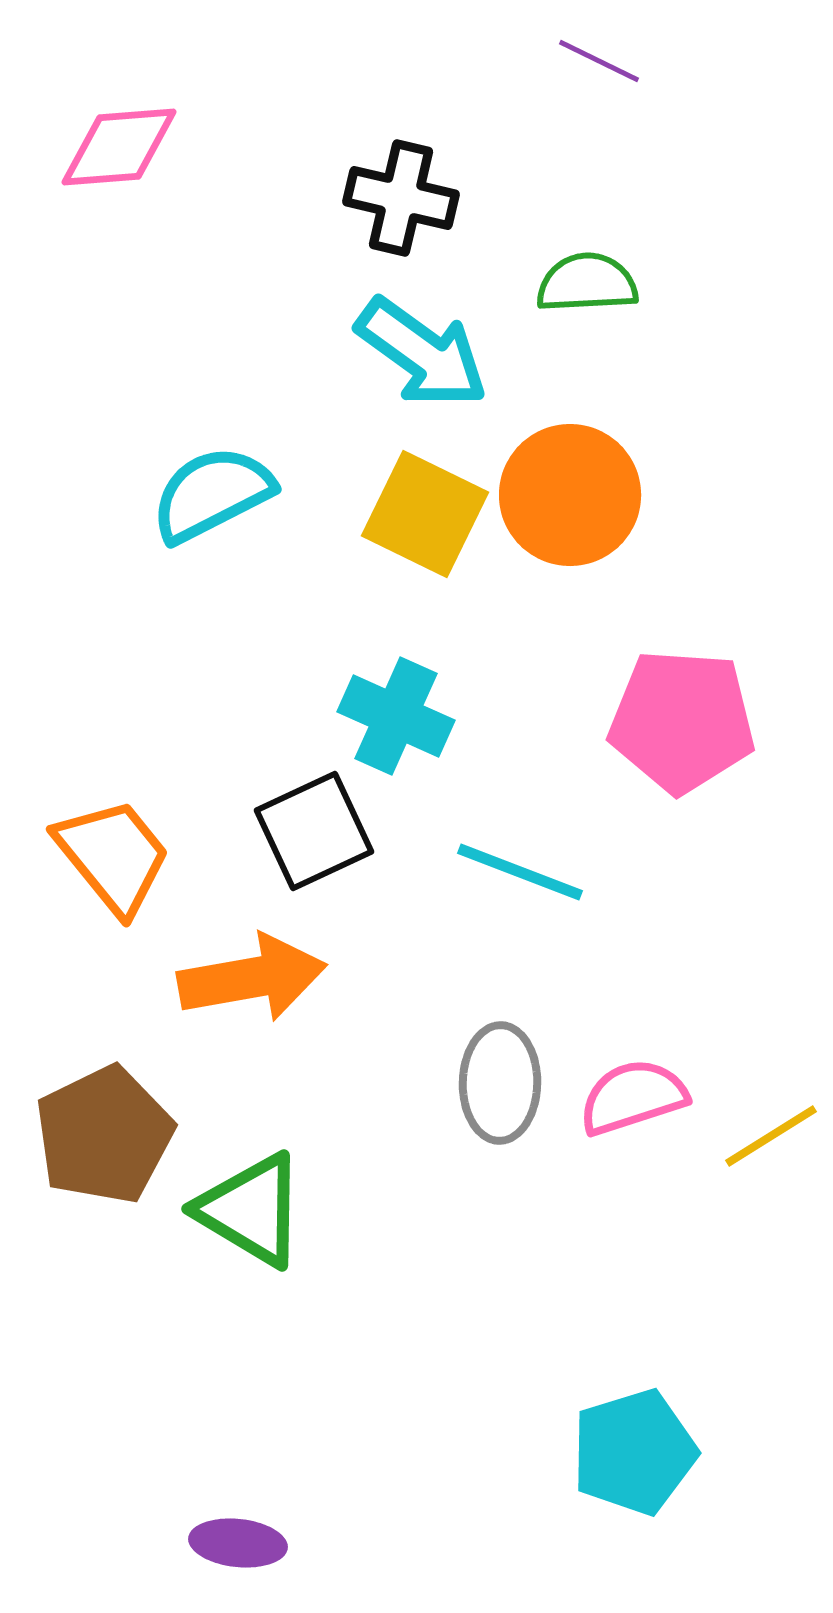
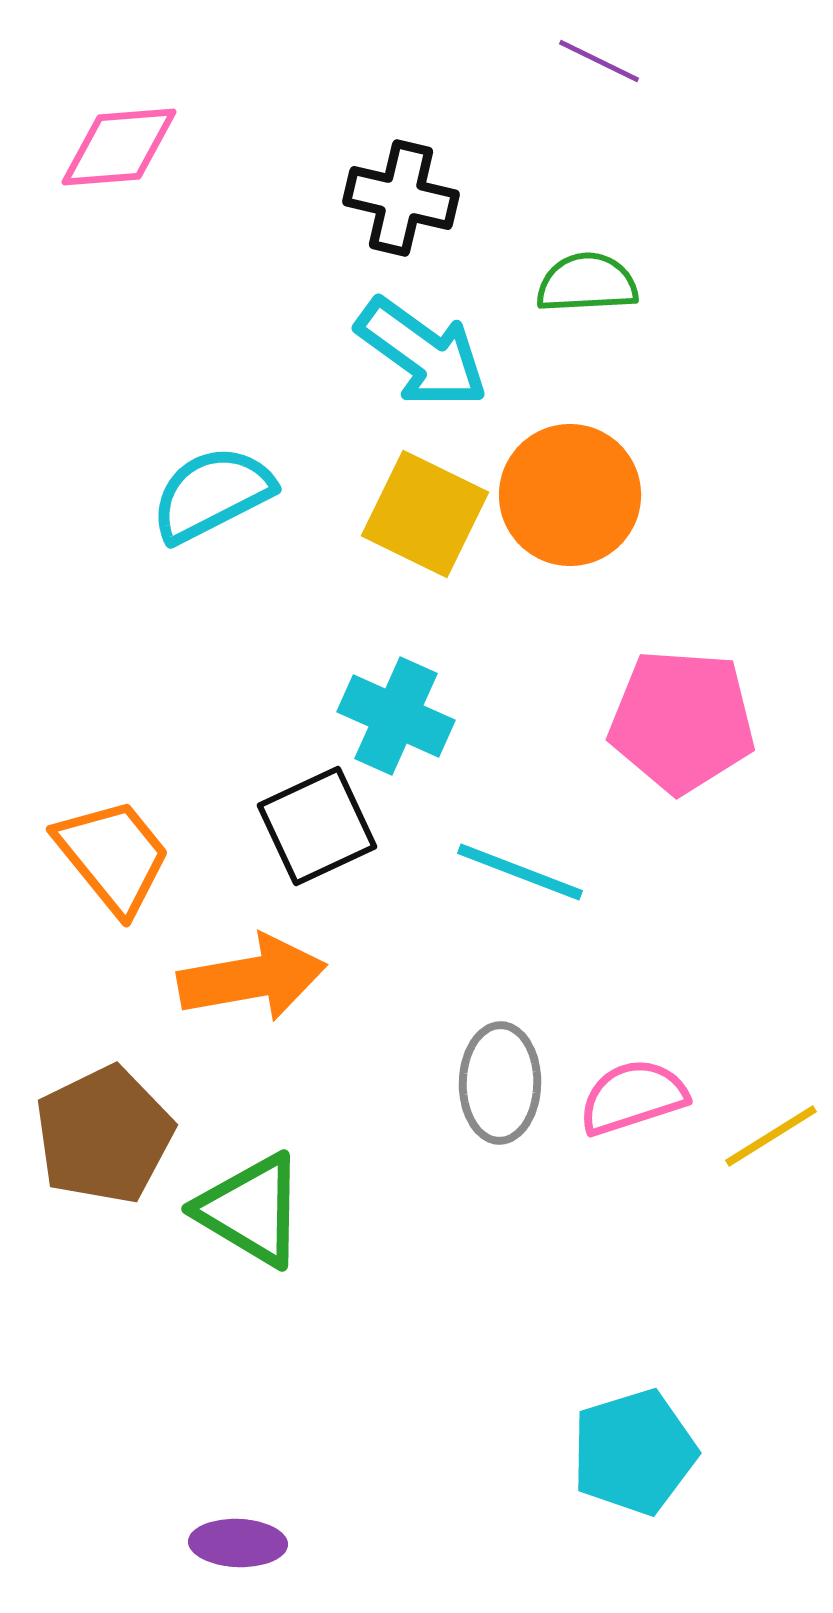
black square: moved 3 px right, 5 px up
purple ellipse: rotated 4 degrees counterclockwise
